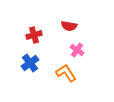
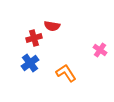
red semicircle: moved 17 px left
red cross: moved 3 px down
pink cross: moved 23 px right
